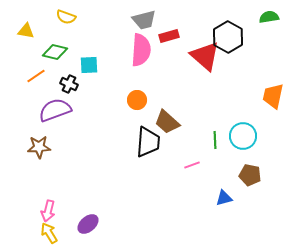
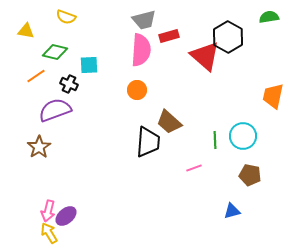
orange circle: moved 10 px up
brown trapezoid: moved 2 px right
brown star: rotated 30 degrees counterclockwise
pink line: moved 2 px right, 3 px down
blue triangle: moved 8 px right, 13 px down
purple ellipse: moved 22 px left, 8 px up
